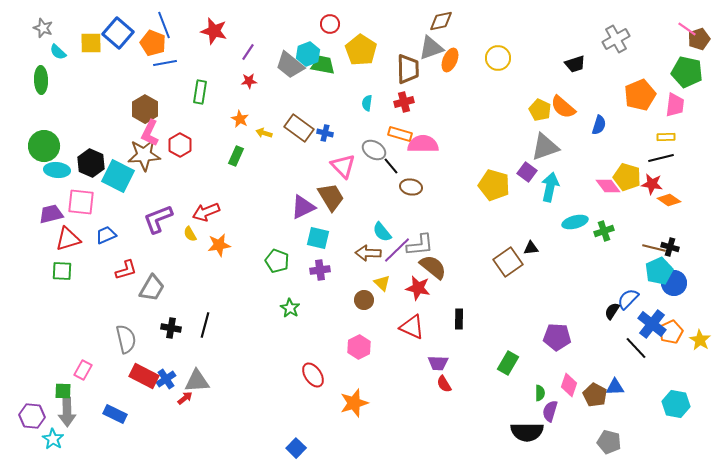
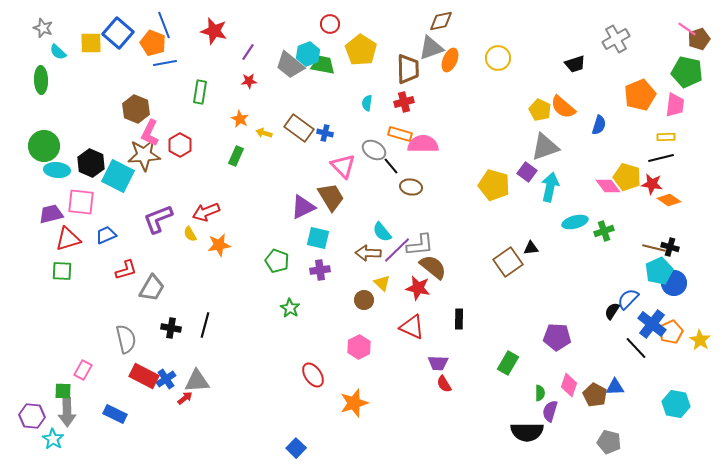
brown hexagon at (145, 109): moved 9 px left; rotated 8 degrees counterclockwise
